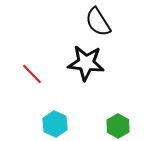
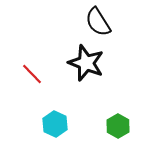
black star: rotated 15 degrees clockwise
